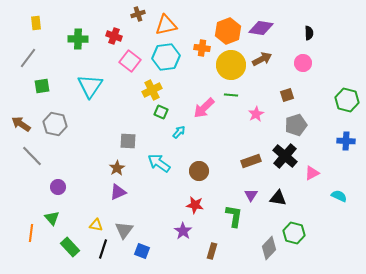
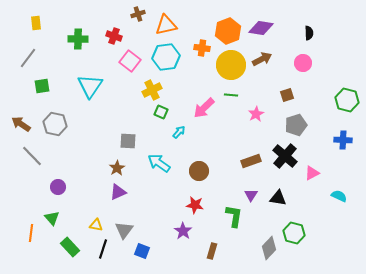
blue cross at (346, 141): moved 3 px left, 1 px up
